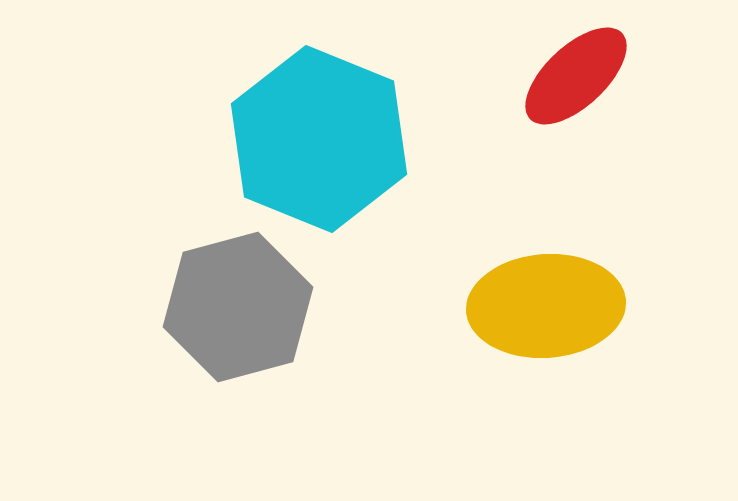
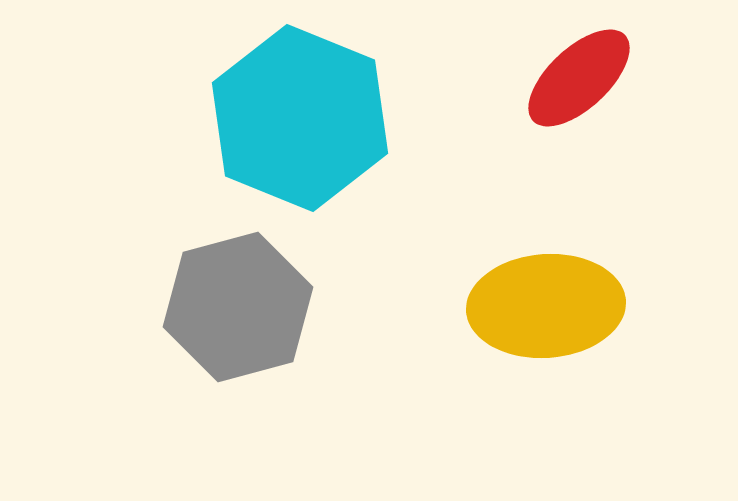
red ellipse: moved 3 px right, 2 px down
cyan hexagon: moved 19 px left, 21 px up
